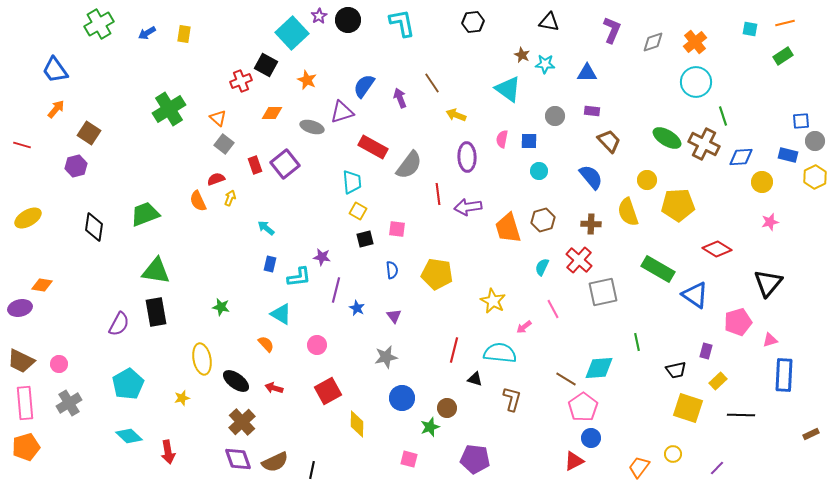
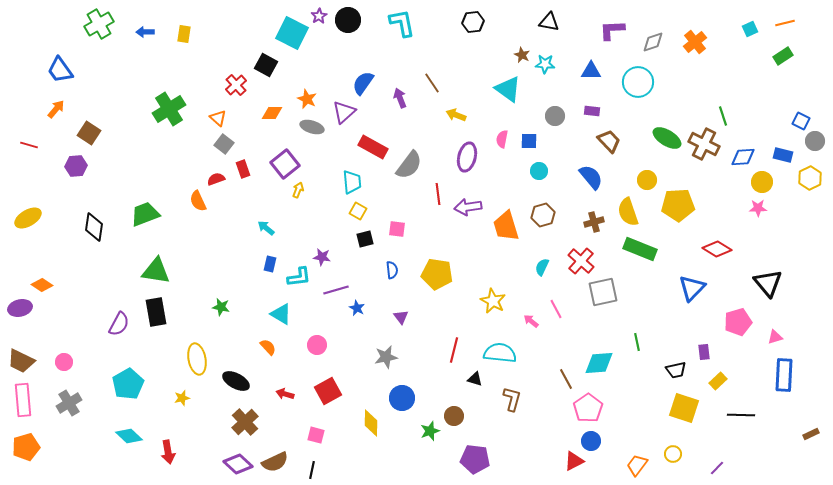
cyan square at (750, 29): rotated 35 degrees counterclockwise
purple L-shape at (612, 30): rotated 116 degrees counterclockwise
blue arrow at (147, 33): moved 2 px left, 1 px up; rotated 30 degrees clockwise
cyan square at (292, 33): rotated 20 degrees counterclockwise
blue trapezoid at (55, 70): moved 5 px right
blue triangle at (587, 73): moved 4 px right, 2 px up
orange star at (307, 80): moved 19 px down
red cross at (241, 81): moved 5 px left, 4 px down; rotated 20 degrees counterclockwise
cyan circle at (696, 82): moved 58 px left
blue semicircle at (364, 86): moved 1 px left, 3 px up
purple triangle at (342, 112): moved 2 px right; rotated 25 degrees counterclockwise
blue square at (801, 121): rotated 30 degrees clockwise
red line at (22, 145): moved 7 px right
blue rectangle at (788, 155): moved 5 px left
purple ellipse at (467, 157): rotated 16 degrees clockwise
blue diamond at (741, 157): moved 2 px right
red rectangle at (255, 165): moved 12 px left, 4 px down
purple hexagon at (76, 166): rotated 10 degrees clockwise
yellow hexagon at (815, 177): moved 5 px left, 1 px down
yellow arrow at (230, 198): moved 68 px right, 8 px up
brown hexagon at (543, 220): moved 5 px up
pink star at (770, 222): moved 12 px left, 14 px up; rotated 12 degrees clockwise
brown cross at (591, 224): moved 3 px right, 2 px up; rotated 18 degrees counterclockwise
orange trapezoid at (508, 228): moved 2 px left, 2 px up
red cross at (579, 260): moved 2 px right, 1 px down
green rectangle at (658, 269): moved 18 px left, 20 px up; rotated 8 degrees counterclockwise
black triangle at (768, 283): rotated 20 degrees counterclockwise
orange diamond at (42, 285): rotated 25 degrees clockwise
purple line at (336, 290): rotated 60 degrees clockwise
blue triangle at (695, 295): moved 3 px left, 7 px up; rotated 40 degrees clockwise
pink line at (553, 309): moved 3 px right
purple triangle at (394, 316): moved 7 px right, 1 px down
pink arrow at (524, 327): moved 7 px right, 6 px up; rotated 77 degrees clockwise
pink triangle at (770, 340): moved 5 px right, 3 px up
orange semicircle at (266, 344): moved 2 px right, 3 px down
purple rectangle at (706, 351): moved 2 px left, 1 px down; rotated 21 degrees counterclockwise
yellow ellipse at (202, 359): moved 5 px left
pink circle at (59, 364): moved 5 px right, 2 px up
cyan diamond at (599, 368): moved 5 px up
brown line at (566, 379): rotated 30 degrees clockwise
black ellipse at (236, 381): rotated 8 degrees counterclockwise
red arrow at (274, 388): moved 11 px right, 6 px down
pink rectangle at (25, 403): moved 2 px left, 3 px up
pink pentagon at (583, 407): moved 5 px right, 1 px down
brown circle at (447, 408): moved 7 px right, 8 px down
yellow square at (688, 408): moved 4 px left
brown cross at (242, 422): moved 3 px right
yellow diamond at (357, 424): moved 14 px right, 1 px up
green star at (430, 427): moved 4 px down
blue circle at (591, 438): moved 3 px down
purple diamond at (238, 459): moved 5 px down; rotated 28 degrees counterclockwise
pink square at (409, 459): moved 93 px left, 24 px up
orange trapezoid at (639, 467): moved 2 px left, 2 px up
